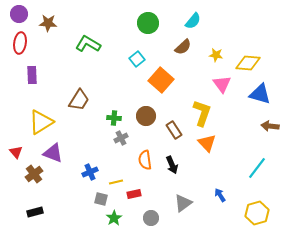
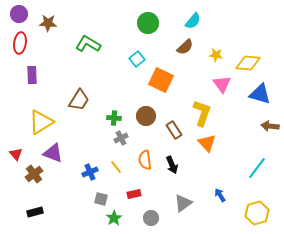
brown semicircle: moved 2 px right
orange square: rotated 15 degrees counterclockwise
red triangle: moved 2 px down
yellow line: moved 15 px up; rotated 64 degrees clockwise
